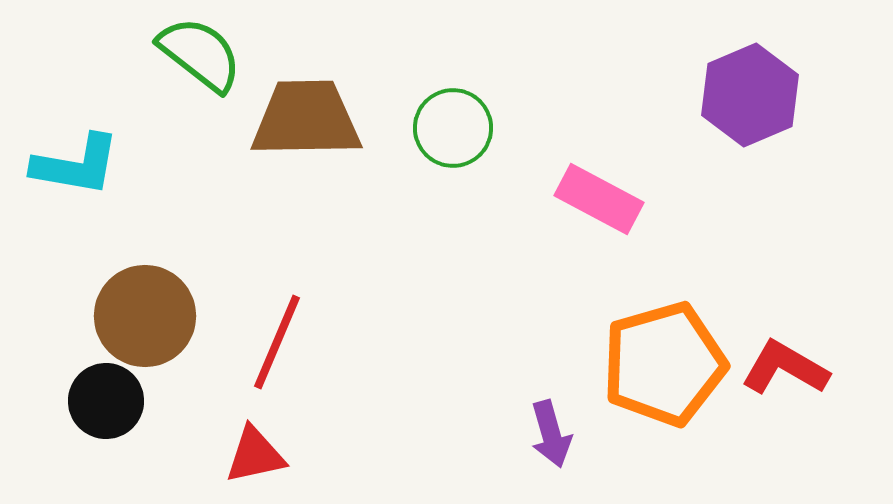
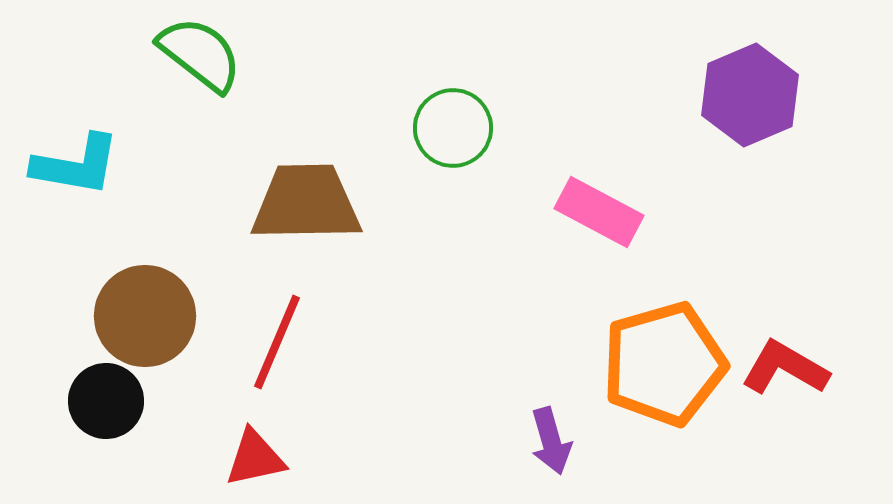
brown trapezoid: moved 84 px down
pink rectangle: moved 13 px down
purple arrow: moved 7 px down
red triangle: moved 3 px down
